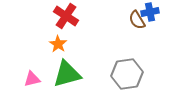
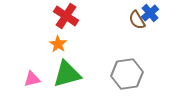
blue cross: moved 1 px down; rotated 30 degrees counterclockwise
